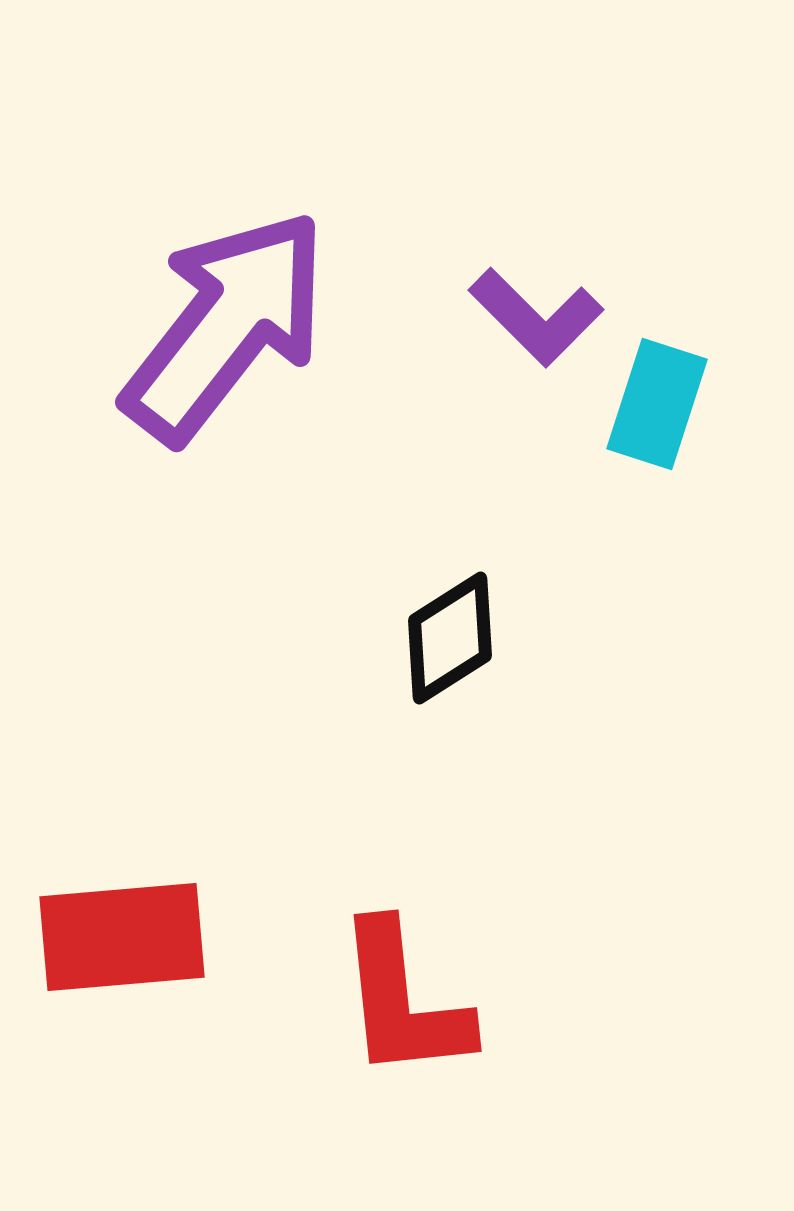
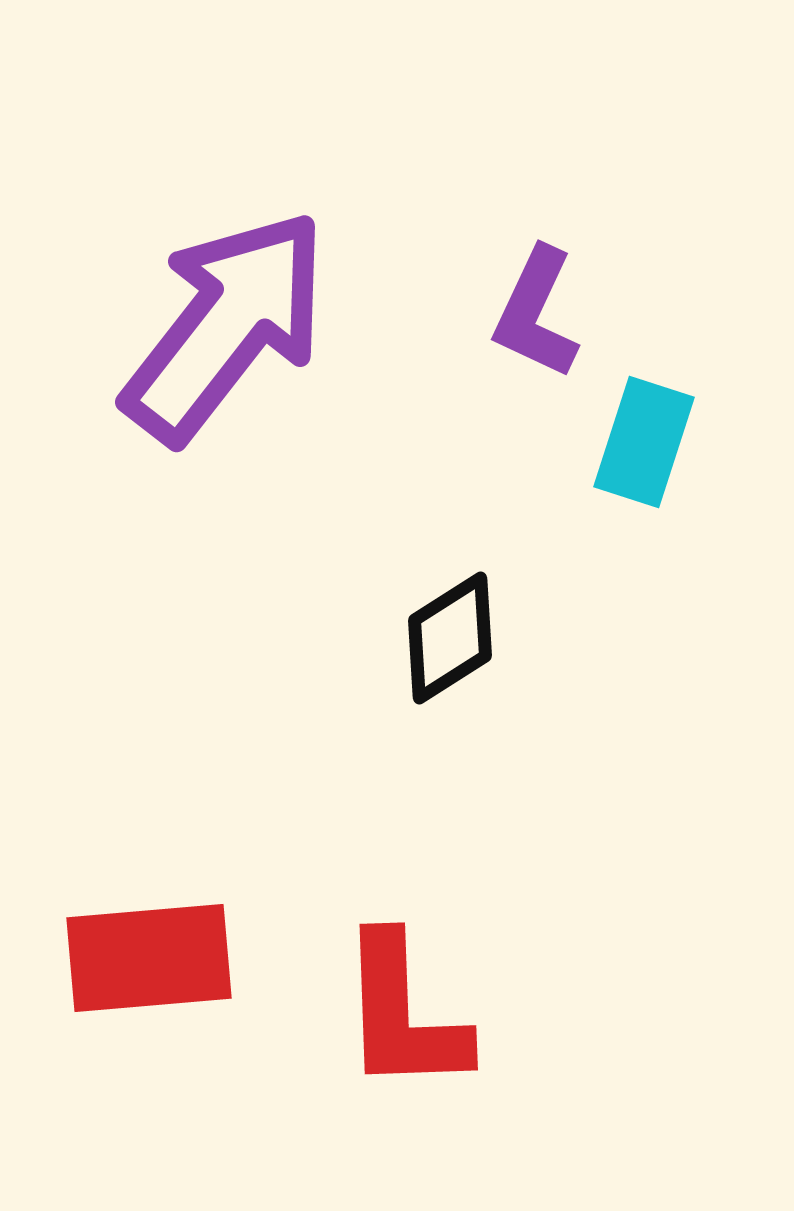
purple L-shape: moved 4 px up; rotated 70 degrees clockwise
cyan rectangle: moved 13 px left, 38 px down
red rectangle: moved 27 px right, 21 px down
red L-shape: moved 13 px down; rotated 4 degrees clockwise
